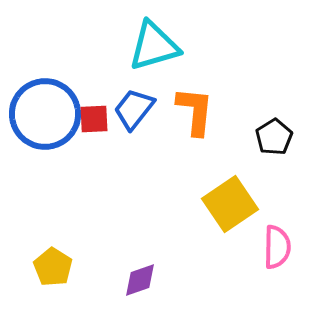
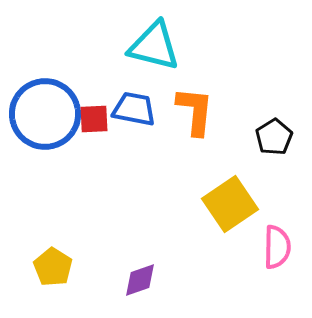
cyan triangle: rotated 30 degrees clockwise
blue trapezoid: rotated 63 degrees clockwise
